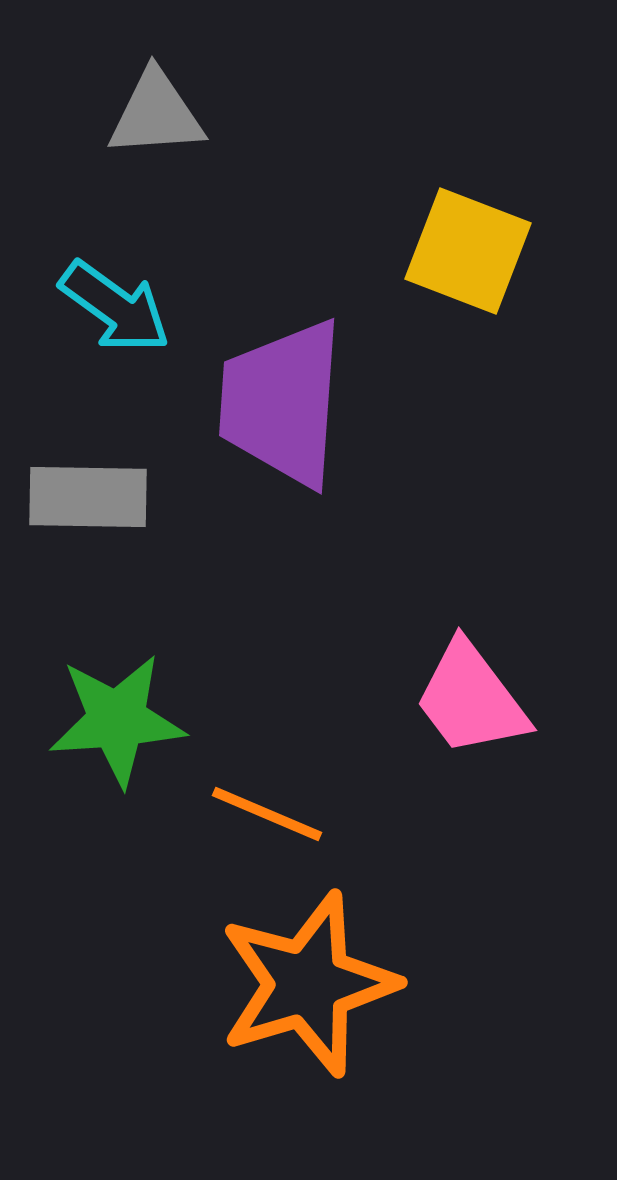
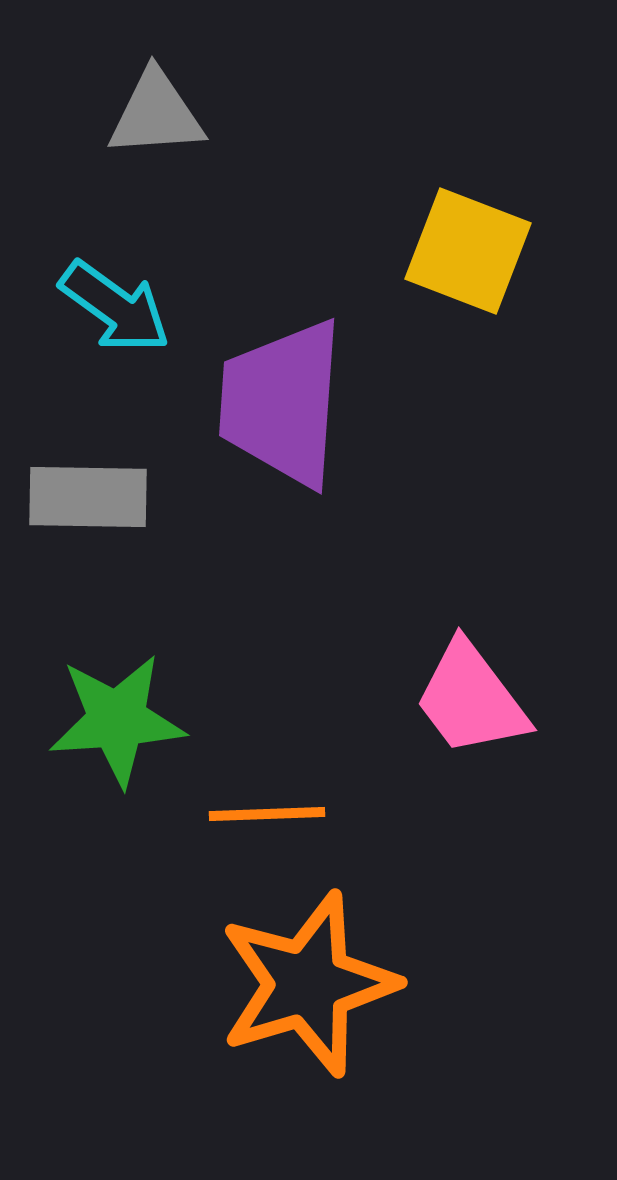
orange line: rotated 25 degrees counterclockwise
